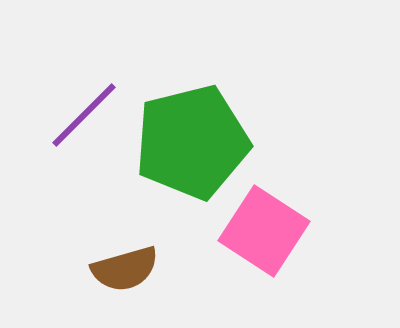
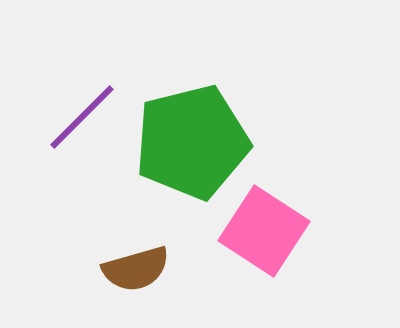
purple line: moved 2 px left, 2 px down
brown semicircle: moved 11 px right
